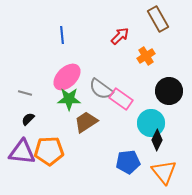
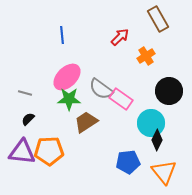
red arrow: moved 1 px down
